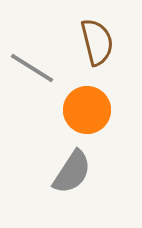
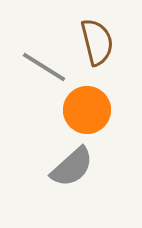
gray line: moved 12 px right, 1 px up
gray semicircle: moved 5 px up; rotated 15 degrees clockwise
